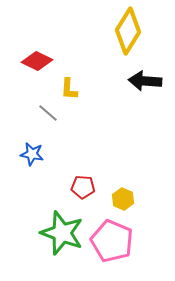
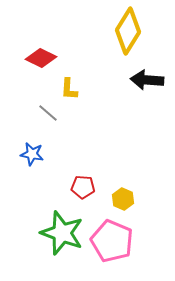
red diamond: moved 4 px right, 3 px up
black arrow: moved 2 px right, 1 px up
